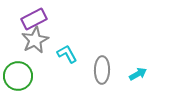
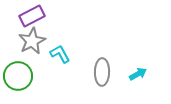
purple rectangle: moved 2 px left, 3 px up
gray star: moved 3 px left, 1 px down
cyan L-shape: moved 7 px left
gray ellipse: moved 2 px down
